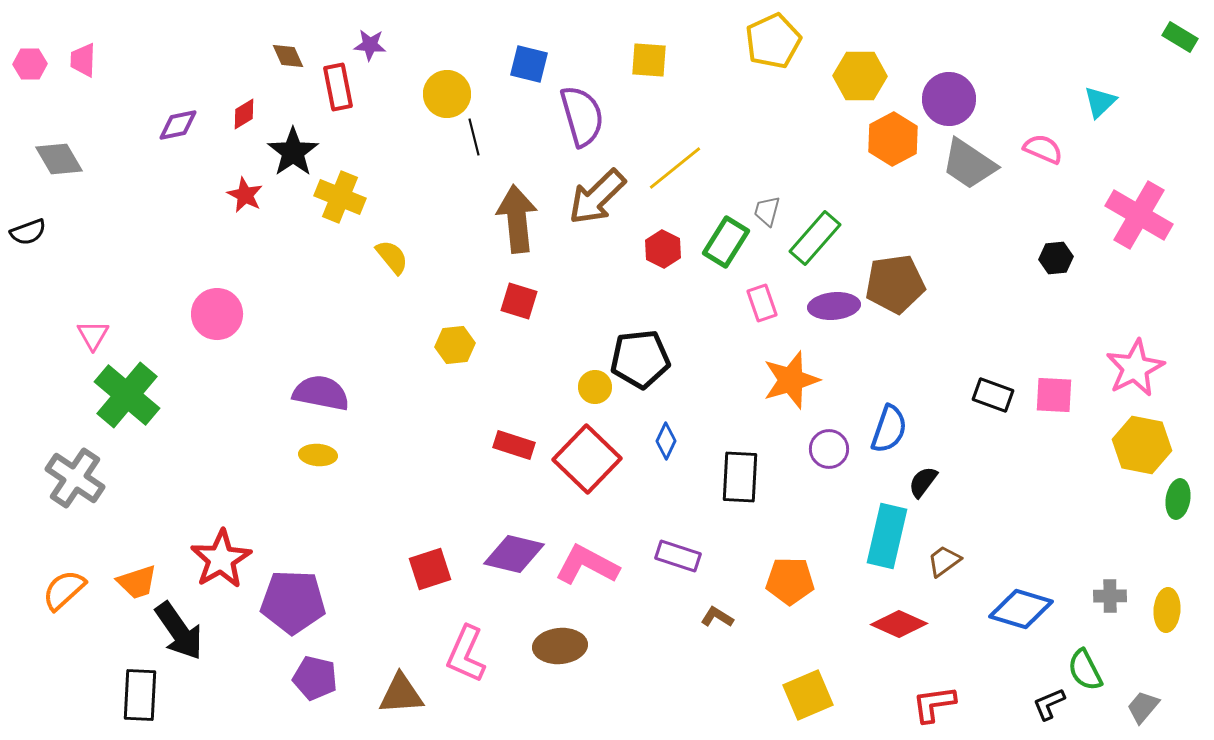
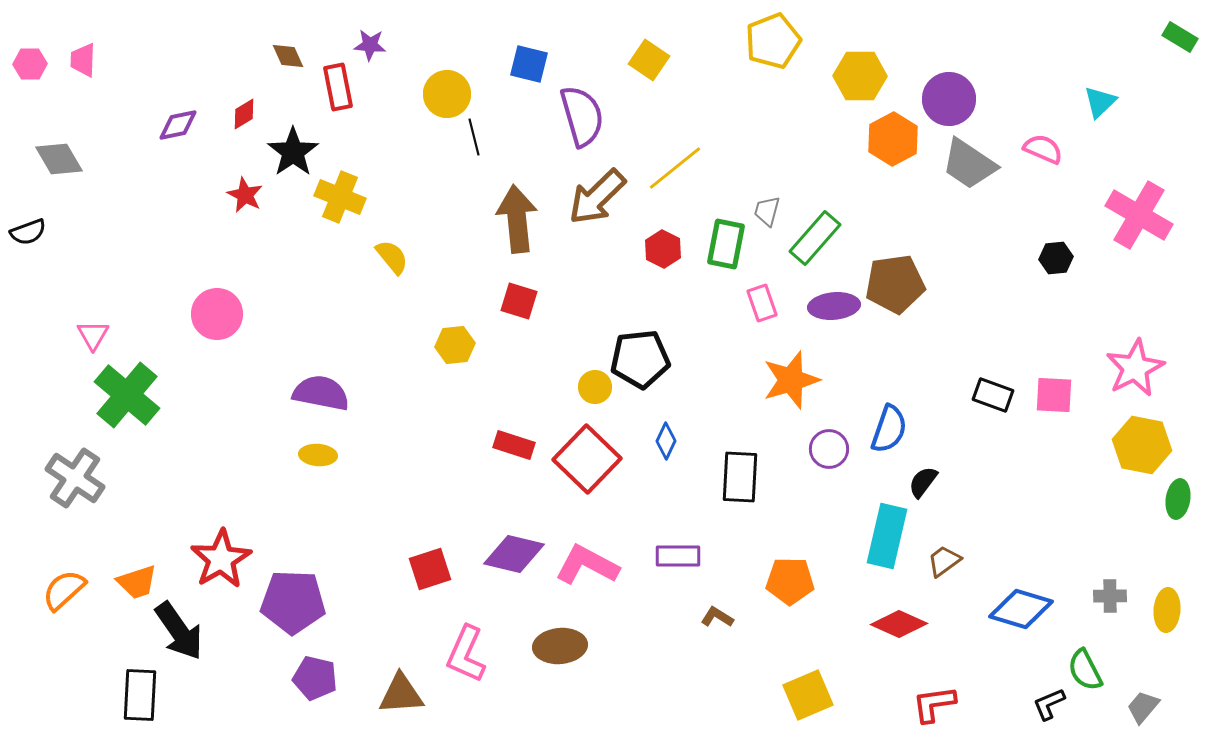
yellow pentagon at (773, 41): rotated 4 degrees clockwise
yellow square at (649, 60): rotated 30 degrees clockwise
green rectangle at (726, 242): moved 2 px down; rotated 21 degrees counterclockwise
purple rectangle at (678, 556): rotated 18 degrees counterclockwise
